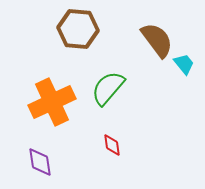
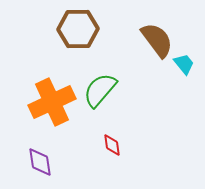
brown hexagon: rotated 6 degrees counterclockwise
green semicircle: moved 8 px left, 2 px down
